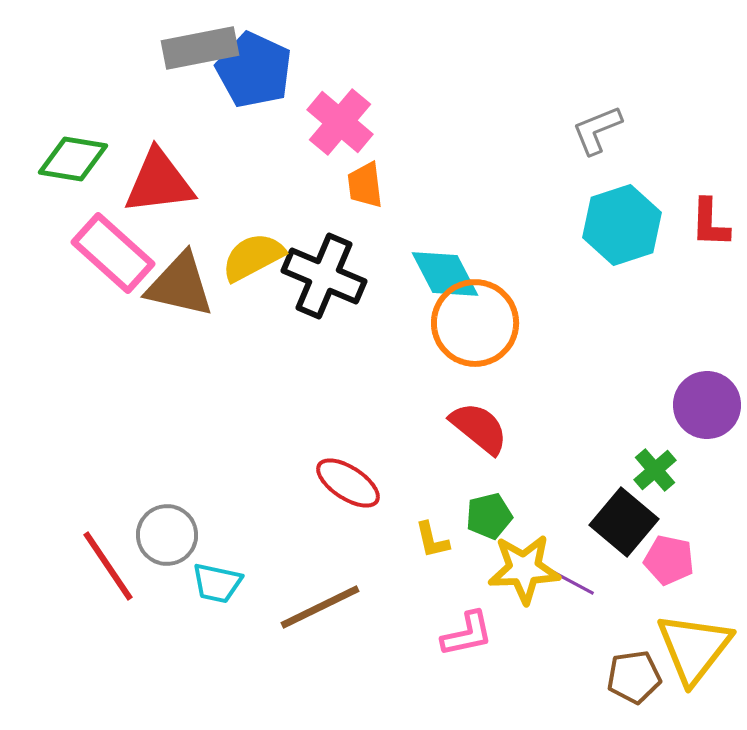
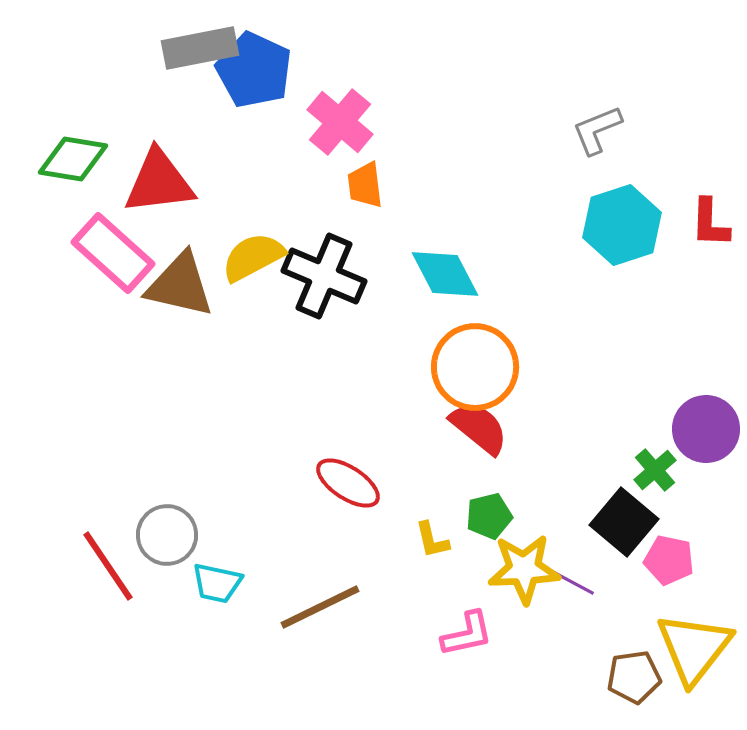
orange circle: moved 44 px down
purple circle: moved 1 px left, 24 px down
